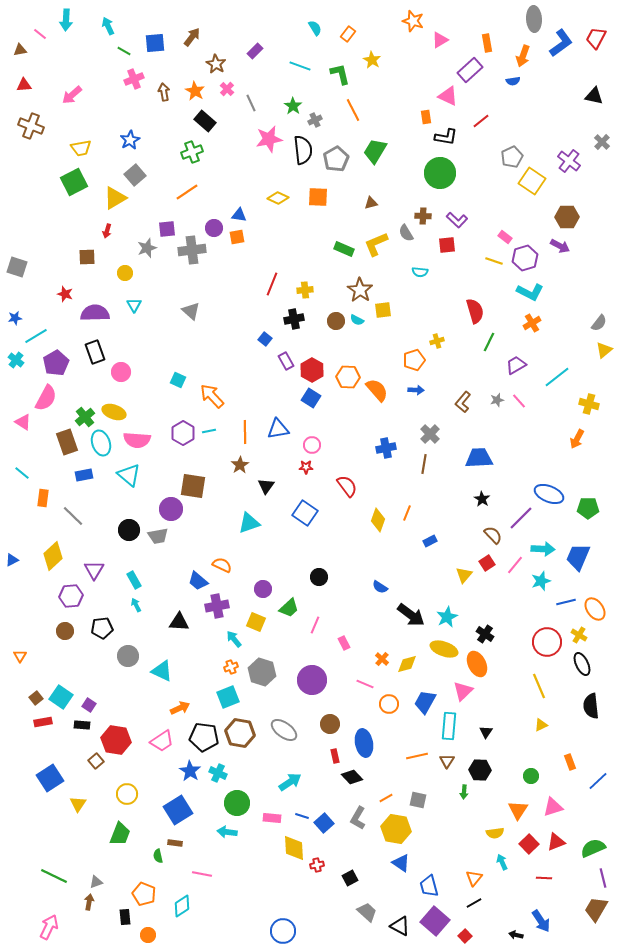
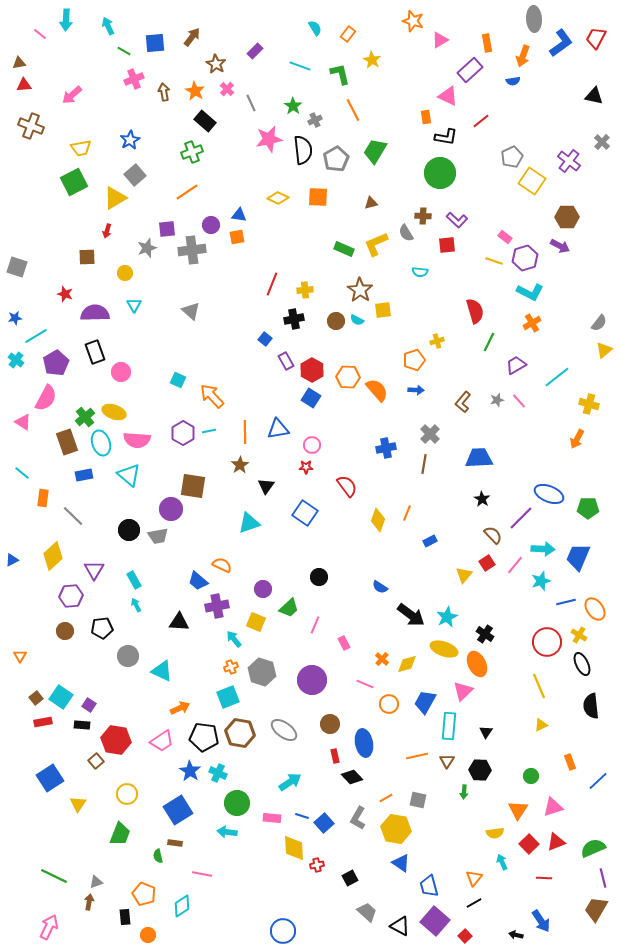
brown triangle at (20, 50): moved 1 px left, 13 px down
purple circle at (214, 228): moved 3 px left, 3 px up
